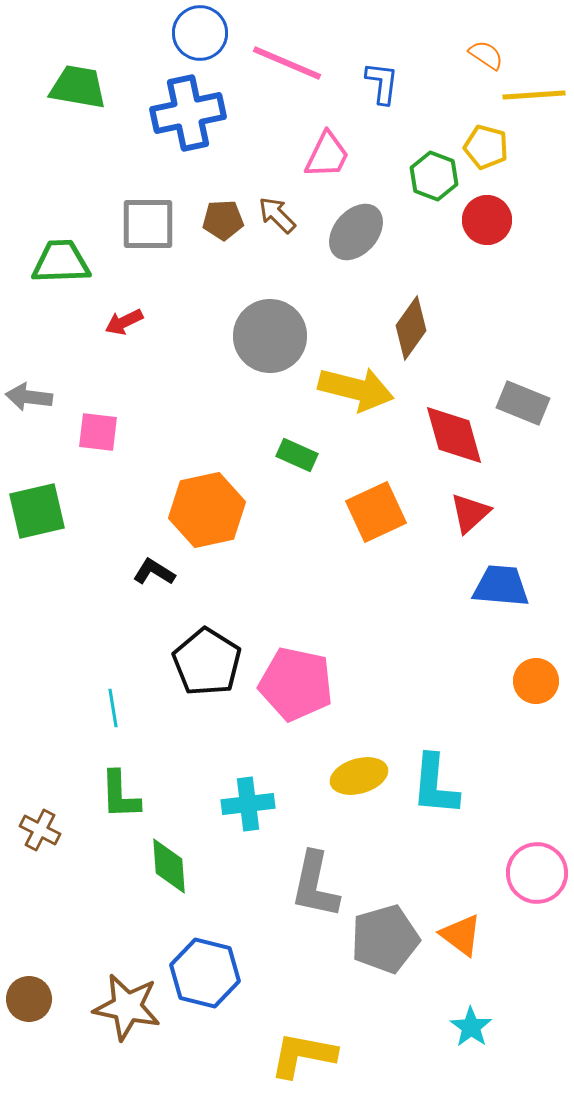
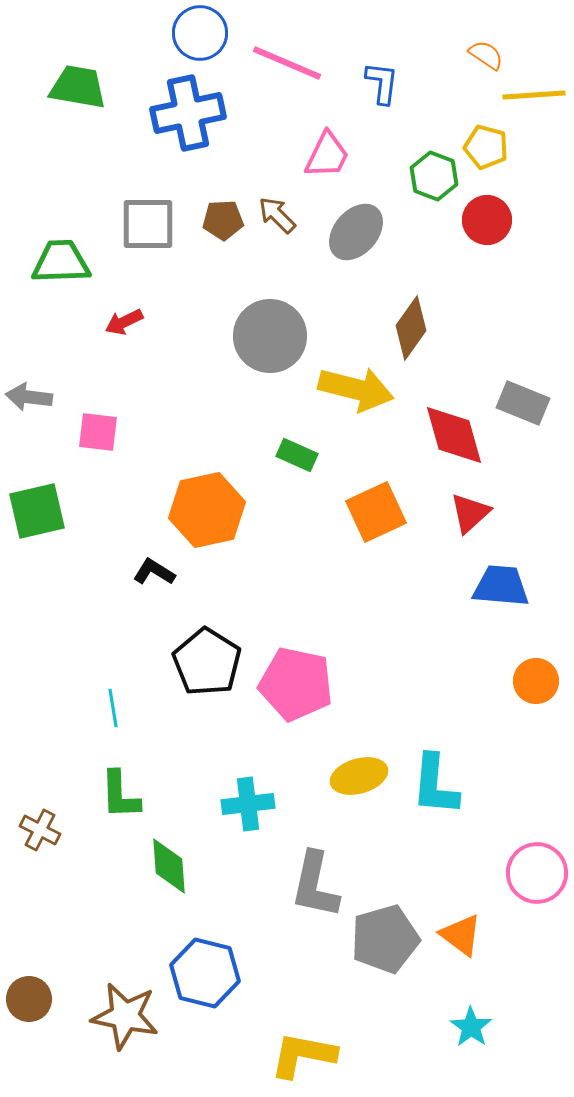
brown star at (127, 1007): moved 2 px left, 9 px down
